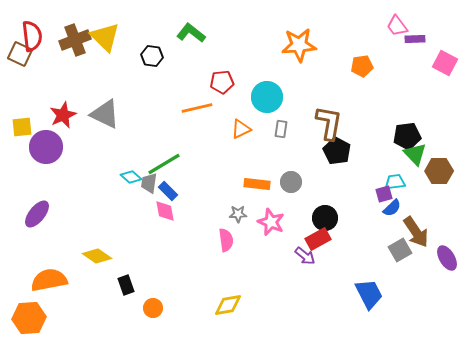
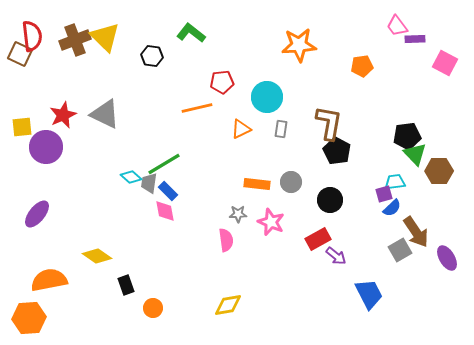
black circle at (325, 218): moved 5 px right, 18 px up
purple arrow at (305, 256): moved 31 px right
